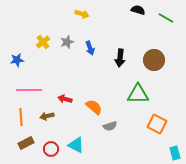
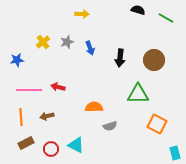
yellow arrow: rotated 16 degrees counterclockwise
red arrow: moved 7 px left, 12 px up
orange semicircle: rotated 42 degrees counterclockwise
